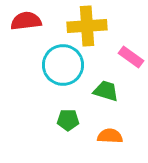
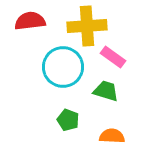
red semicircle: moved 4 px right
pink rectangle: moved 18 px left
cyan circle: moved 2 px down
green pentagon: rotated 20 degrees clockwise
orange semicircle: moved 2 px right
